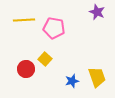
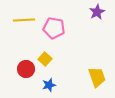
purple star: rotated 21 degrees clockwise
blue star: moved 23 px left, 4 px down
